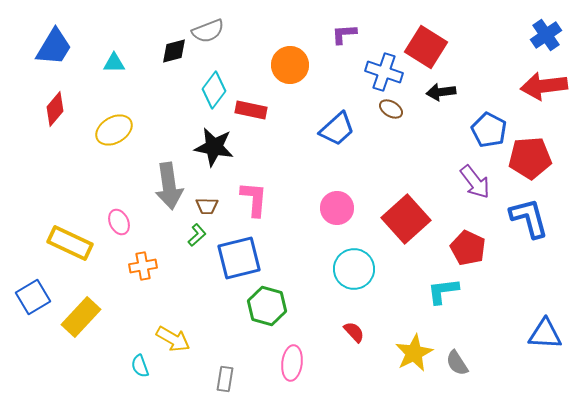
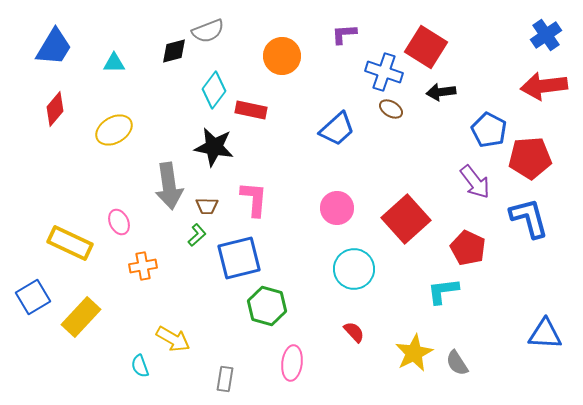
orange circle at (290, 65): moved 8 px left, 9 px up
